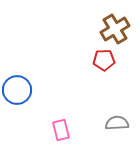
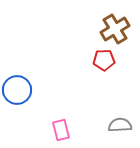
gray semicircle: moved 3 px right, 2 px down
